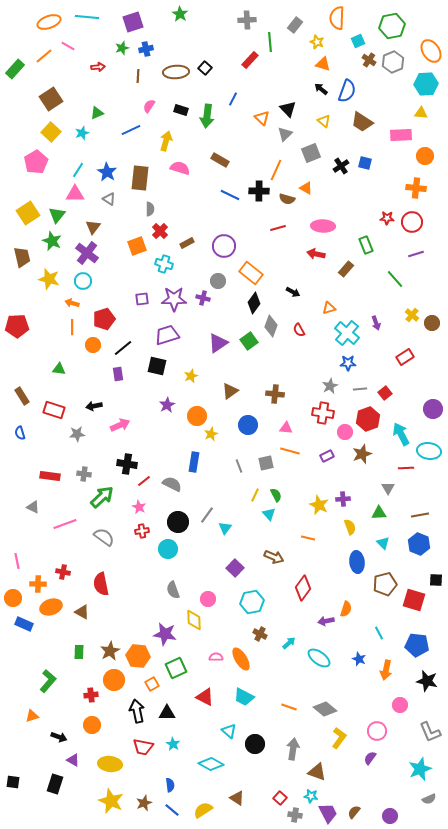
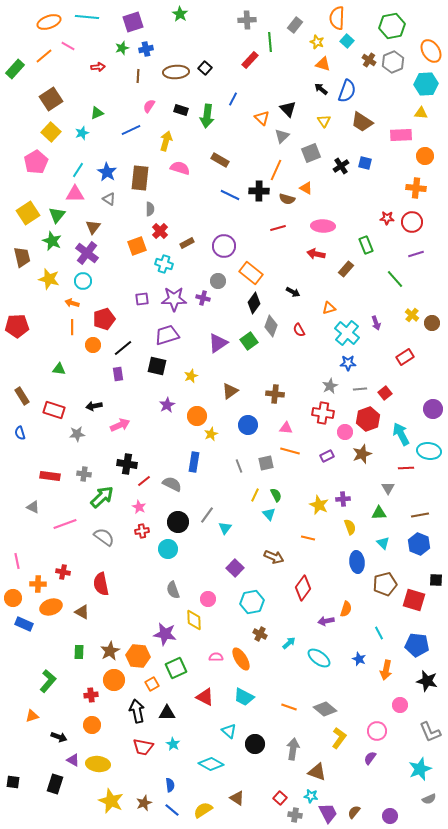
cyan square at (358, 41): moved 11 px left; rotated 24 degrees counterclockwise
yellow triangle at (324, 121): rotated 16 degrees clockwise
gray triangle at (285, 134): moved 3 px left, 2 px down
yellow ellipse at (110, 764): moved 12 px left
